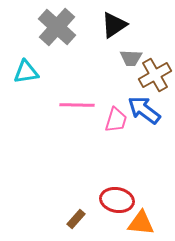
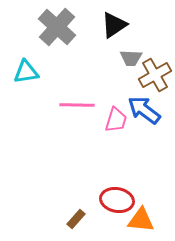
orange triangle: moved 3 px up
